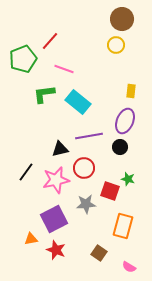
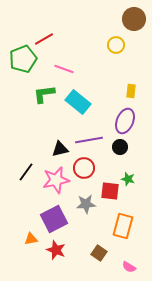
brown circle: moved 12 px right
red line: moved 6 px left, 2 px up; rotated 18 degrees clockwise
purple line: moved 4 px down
red square: rotated 12 degrees counterclockwise
